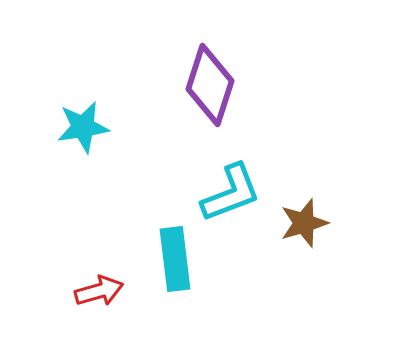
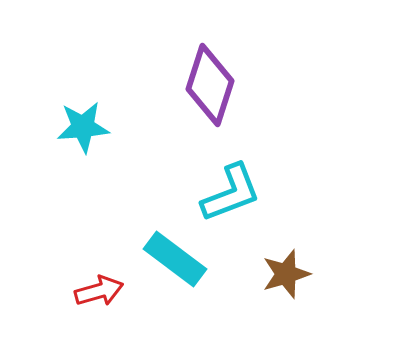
cyan star: rotated 4 degrees clockwise
brown star: moved 18 px left, 51 px down
cyan rectangle: rotated 46 degrees counterclockwise
